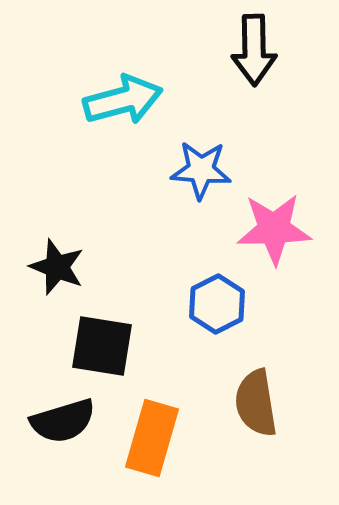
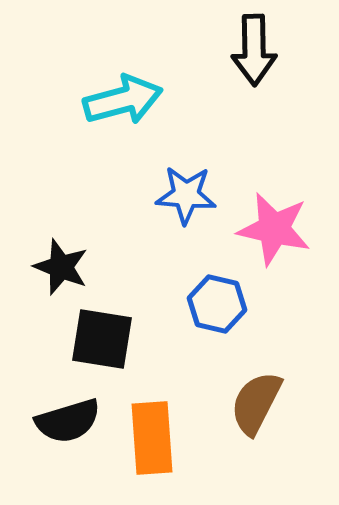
blue star: moved 15 px left, 25 px down
pink star: rotated 14 degrees clockwise
black star: moved 4 px right
blue hexagon: rotated 20 degrees counterclockwise
black square: moved 7 px up
brown semicircle: rotated 36 degrees clockwise
black semicircle: moved 5 px right
orange rectangle: rotated 20 degrees counterclockwise
